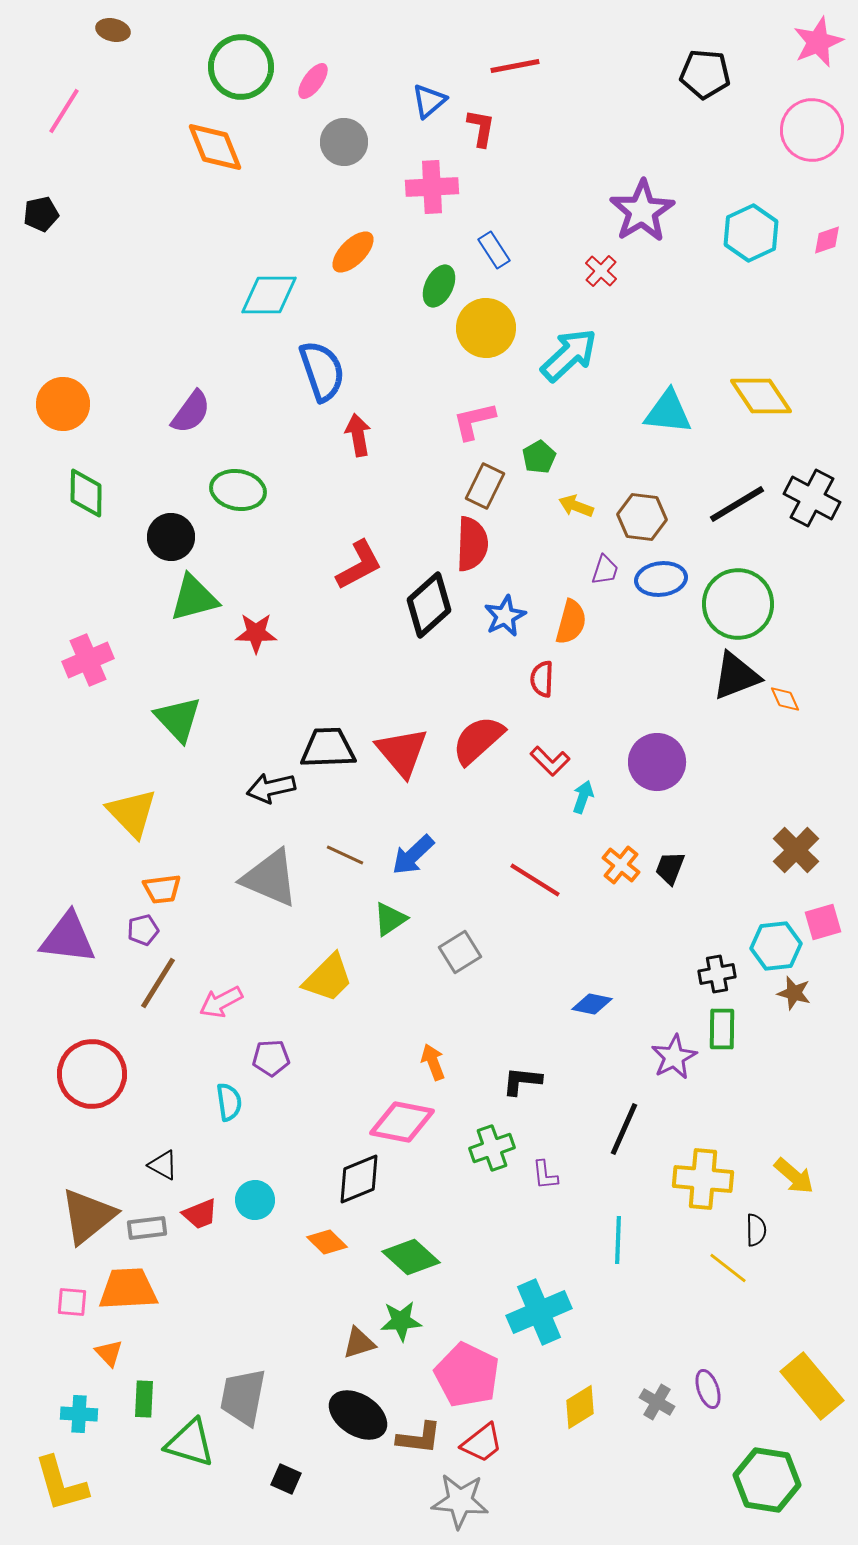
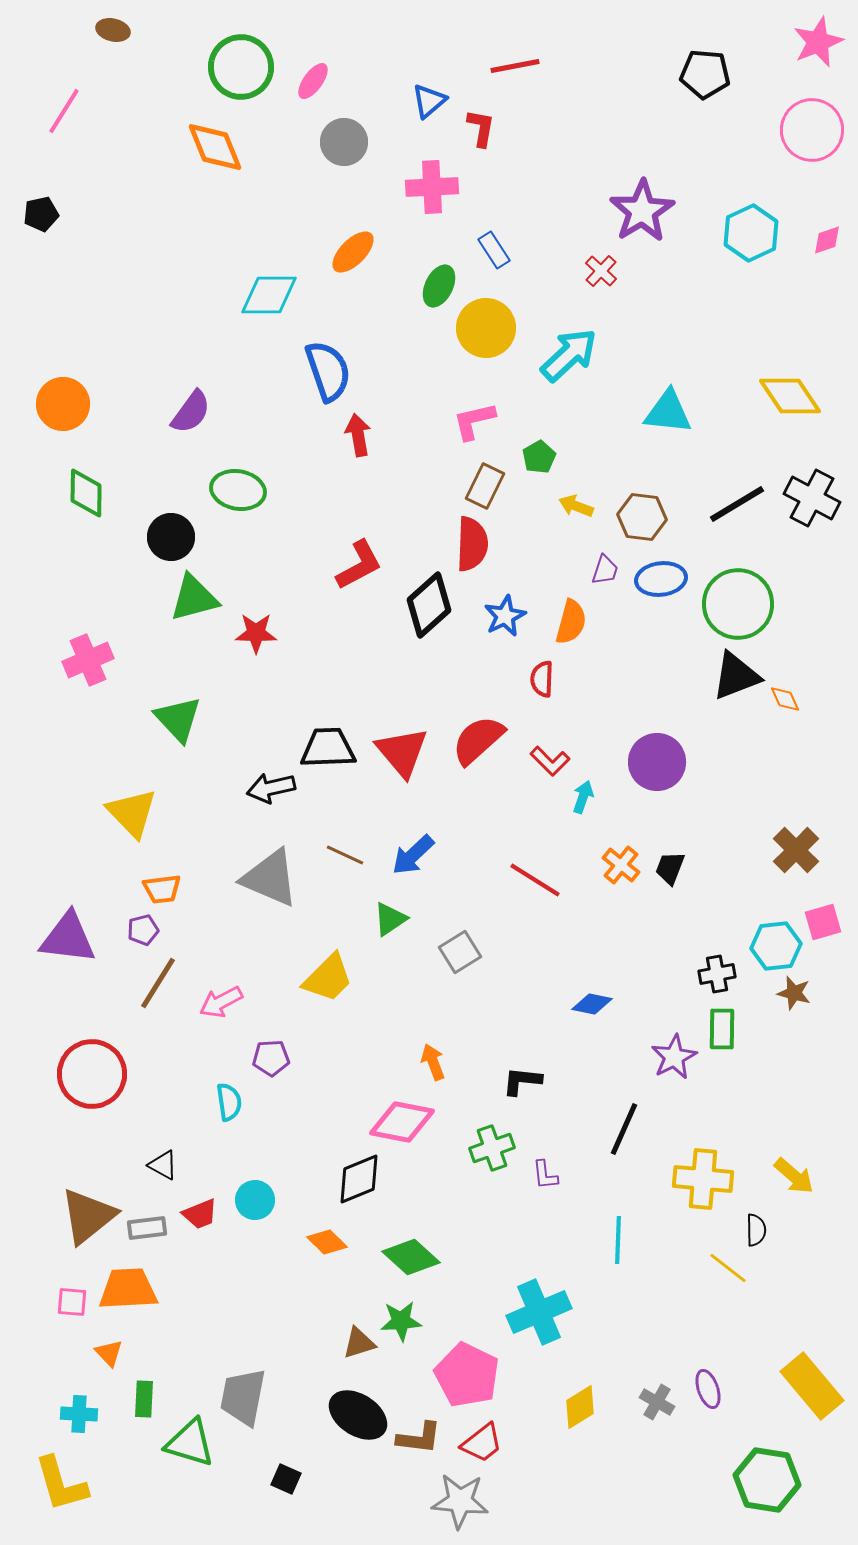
blue semicircle at (322, 371): moved 6 px right
yellow diamond at (761, 396): moved 29 px right
